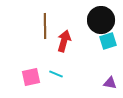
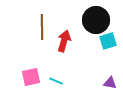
black circle: moved 5 px left
brown line: moved 3 px left, 1 px down
cyan line: moved 7 px down
